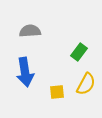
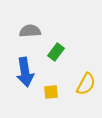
green rectangle: moved 23 px left
yellow square: moved 6 px left
